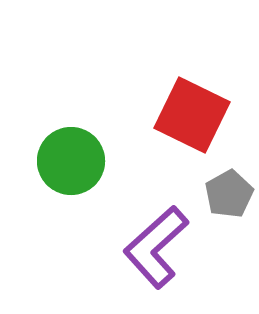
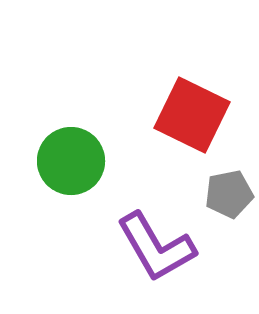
gray pentagon: rotated 18 degrees clockwise
purple L-shape: rotated 78 degrees counterclockwise
